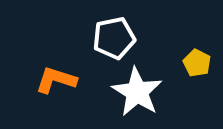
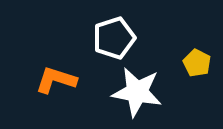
white pentagon: rotated 6 degrees counterclockwise
white star: rotated 21 degrees counterclockwise
